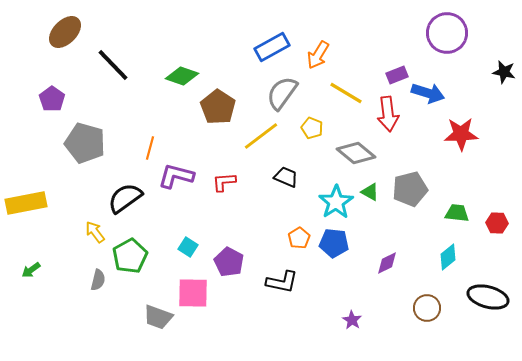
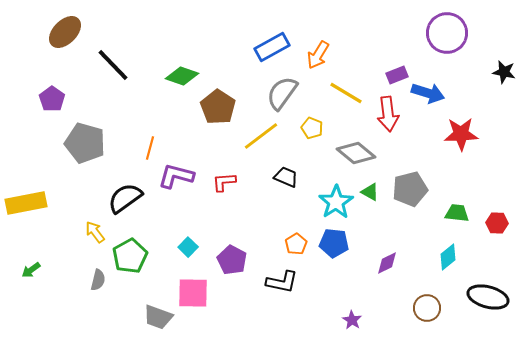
orange pentagon at (299, 238): moved 3 px left, 6 px down
cyan square at (188, 247): rotated 12 degrees clockwise
purple pentagon at (229, 262): moved 3 px right, 2 px up
